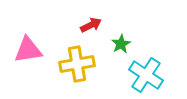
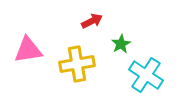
red arrow: moved 1 px right, 4 px up
